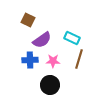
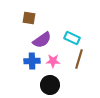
brown square: moved 1 px right, 2 px up; rotated 16 degrees counterclockwise
blue cross: moved 2 px right, 1 px down
